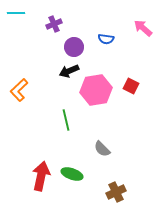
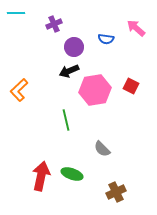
pink arrow: moved 7 px left
pink hexagon: moved 1 px left
